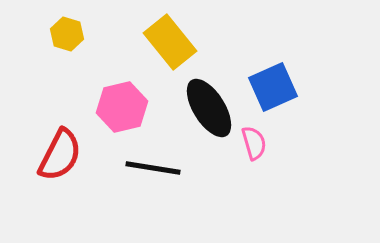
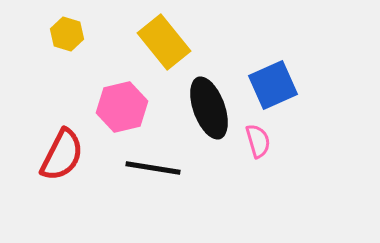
yellow rectangle: moved 6 px left
blue square: moved 2 px up
black ellipse: rotated 12 degrees clockwise
pink semicircle: moved 4 px right, 2 px up
red semicircle: moved 2 px right
